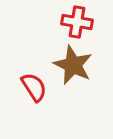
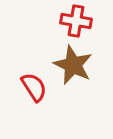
red cross: moved 1 px left, 1 px up
